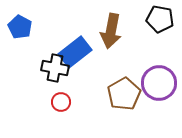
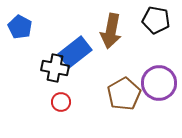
black pentagon: moved 4 px left, 1 px down
